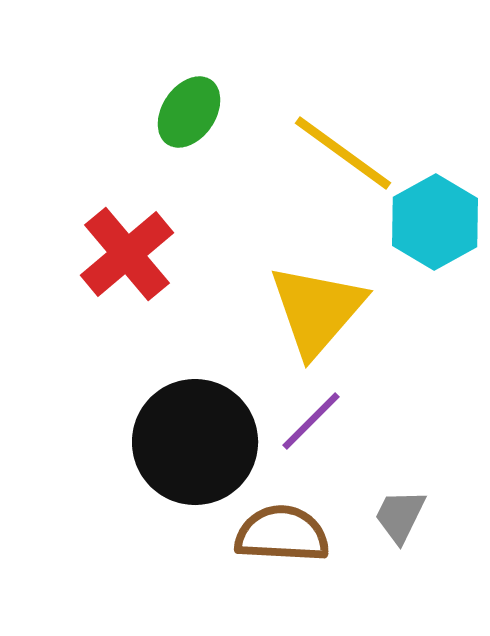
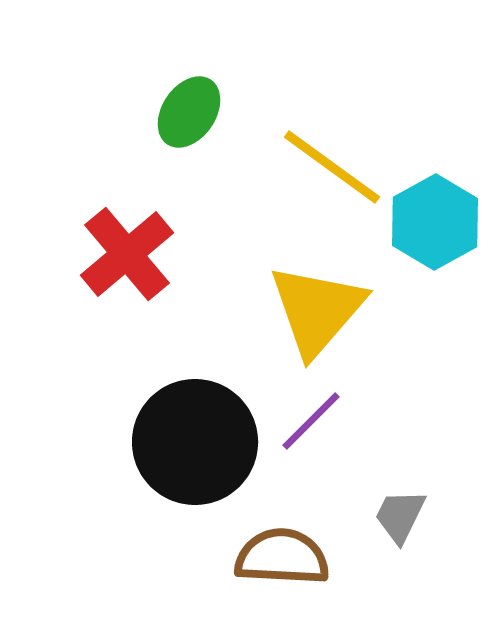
yellow line: moved 11 px left, 14 px down
brown semicircle: moved 23 px down
